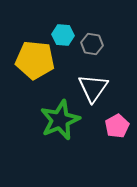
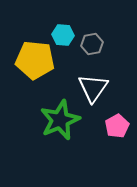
gray hexagon: rotated 20 degrees counterclockwise
